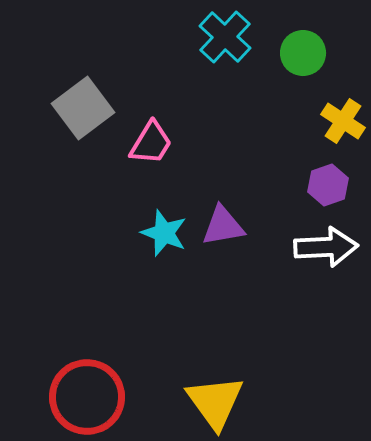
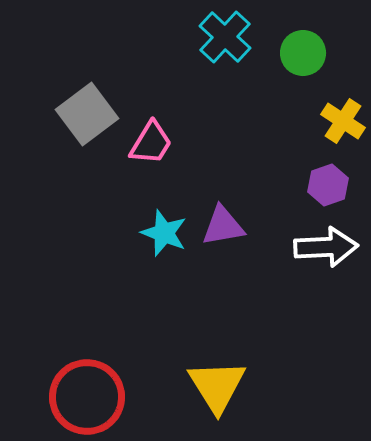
gray square: moved 4 px right, 6 px down
yellow triangle: moved 2 px right, 16 px up; rotated 4 degrees clockwise
